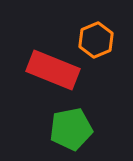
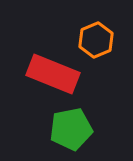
red rectangle: moved 4 px down
